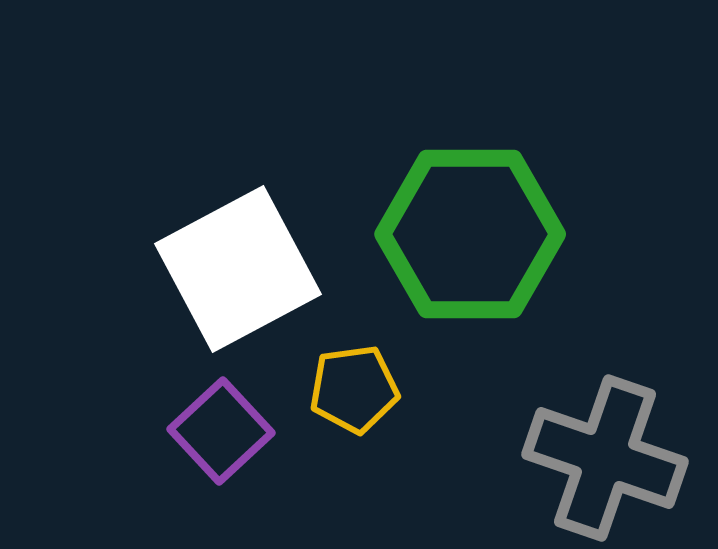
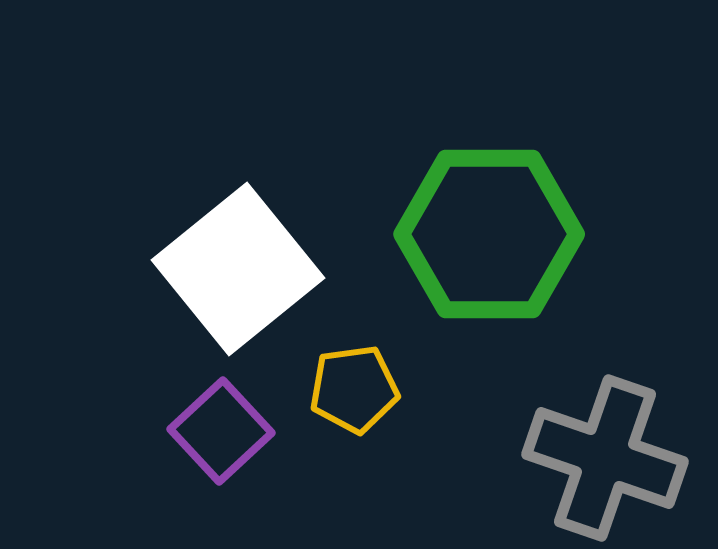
green hexagon: moved 19 px right
white square: rotated 11 degrees counterclockwise
